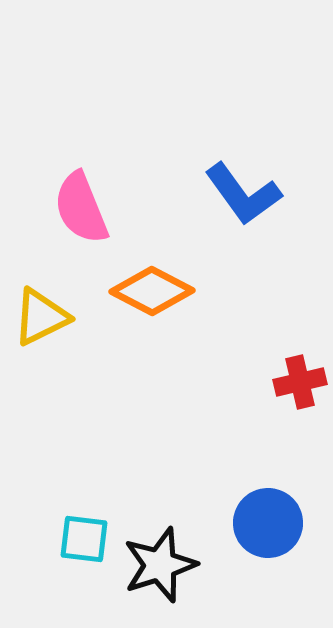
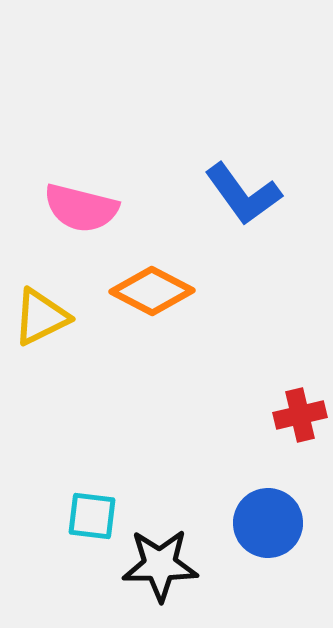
pink semicircle: rotated 54 degrees counterclockwise
red cross: moved 33 px down
cyan square: moved 8 px right, 23 px up
black star: rotated 18 degrees clockwise
